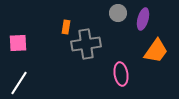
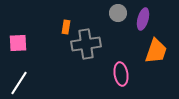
orange trapezoid: rotated 16 degrees counterclockwise
